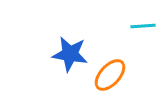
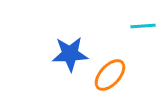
blue star: rotated 12 degrees counterclockwise
